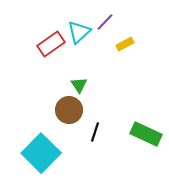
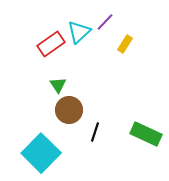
yellow rectangle: rotated 30 degrees counterclockwise
green triangle: moved 21 px left
